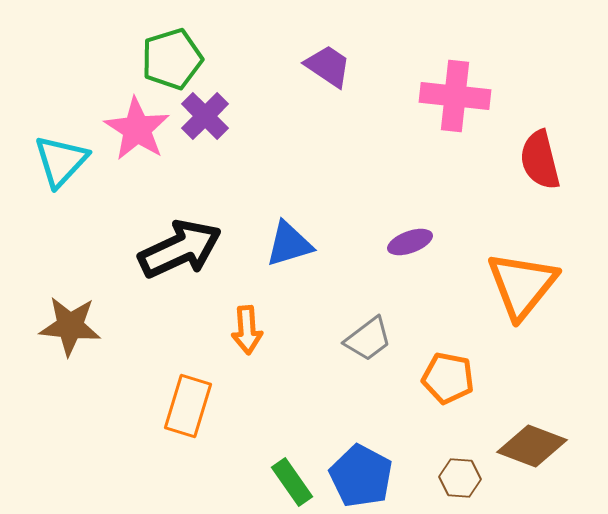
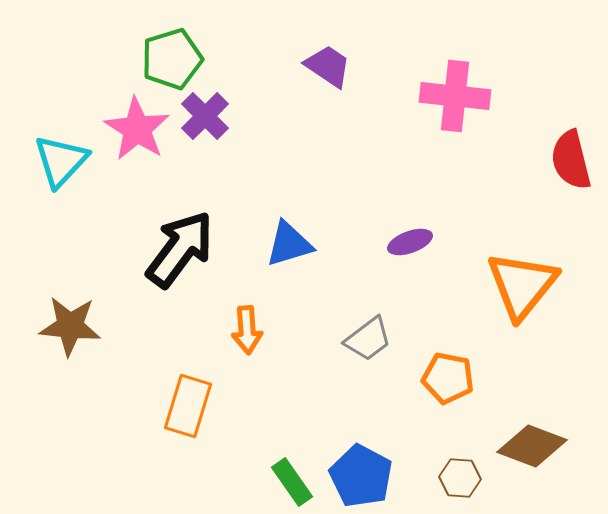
red semicircle: moved 31 px right
black arrow: rotated 28 degrees counterclockwise
